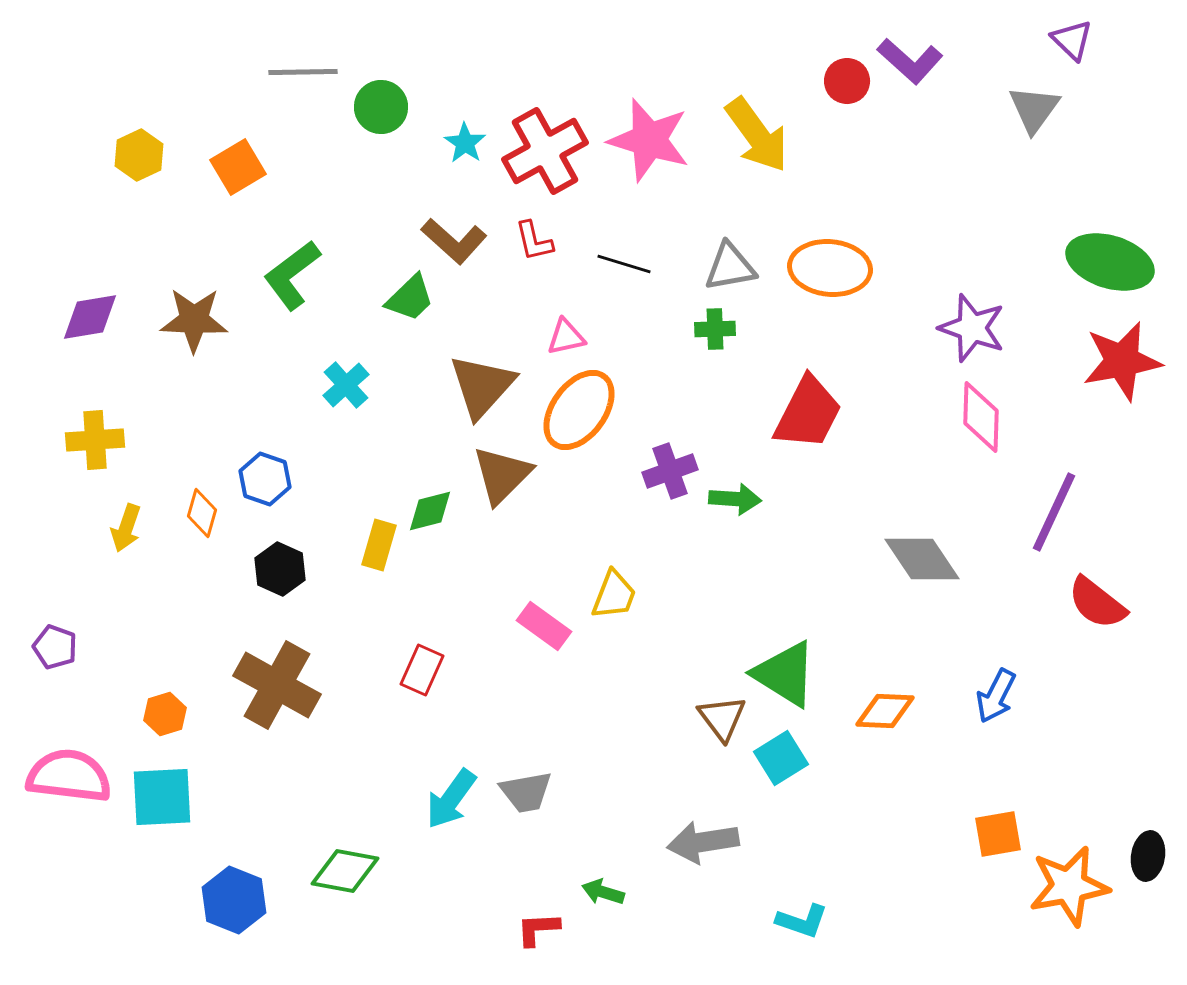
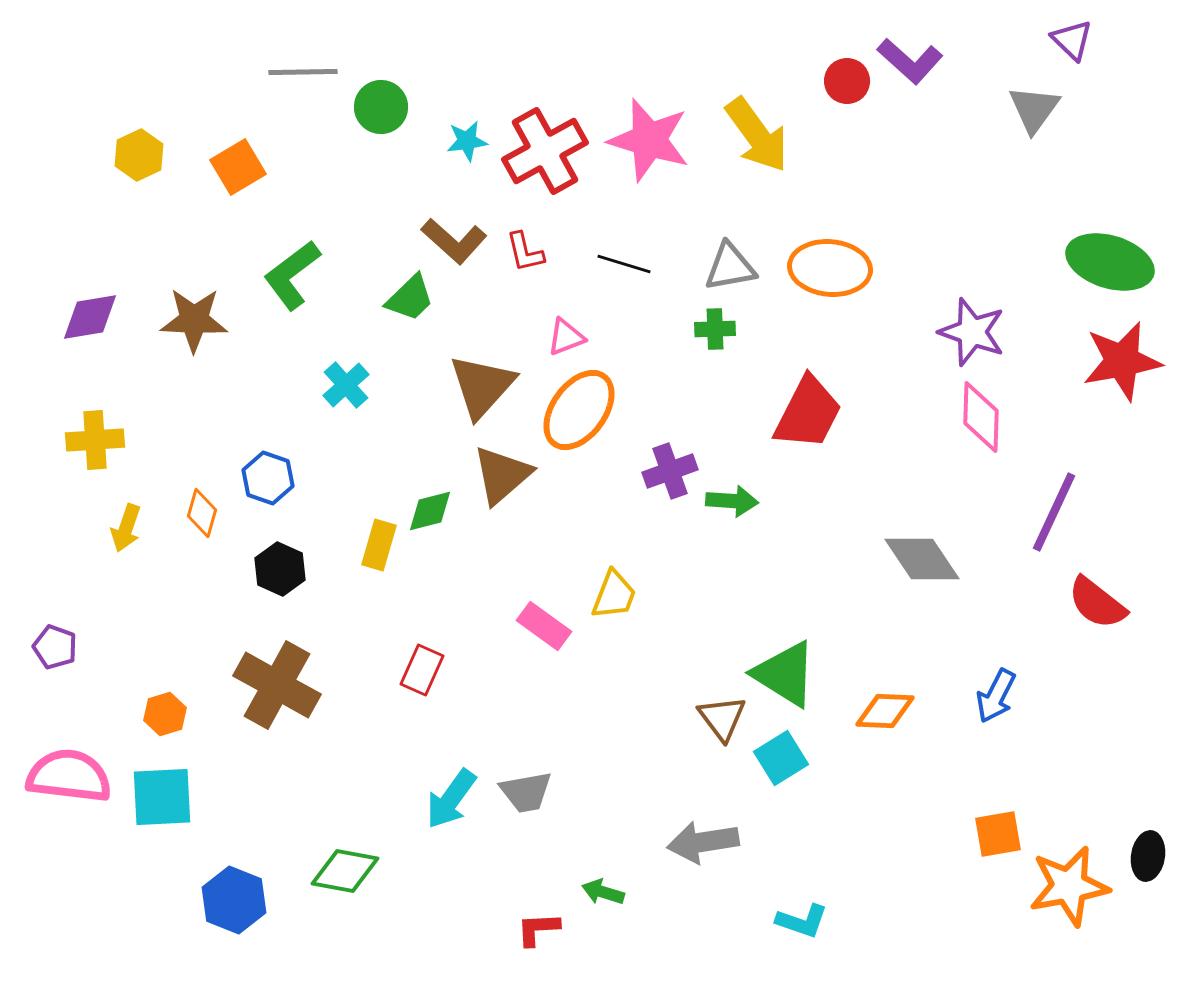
cyan star at (465, 143): moved 2 px right, 2 px up; rotated 30 degrees clockwise
red L-shape at (534, 241): moved 9 px left, 11 px down
purple star at (972, 328): moved 4 px down
pink triangle at (566, 337): rotated 9 degrees counterclockwise
brown triangle at (502, 475): rotated 4 degrees clockwise
blue hexagon at (265, 479): moved 3 px right, 1 px up
green arrow at (735, 499): moved 3 px left, 2 px down
